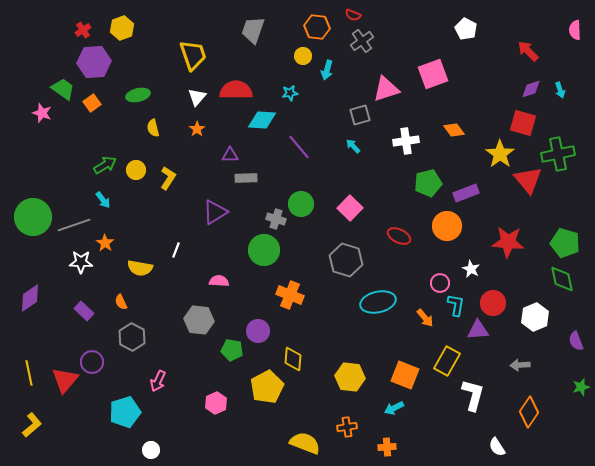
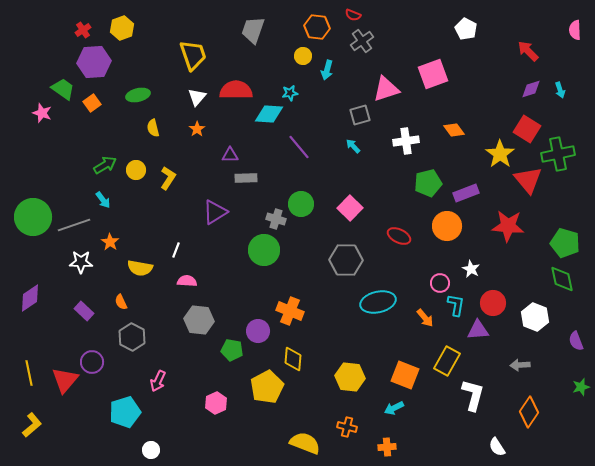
cyan diamond at (262, 120): moved 7 px right, 6 px up
red square at (523, 123): moved 4 px right, 6 px down; rotated 16 degrees clockwise
red star at (508, 242): moved 16 px up
orange star at (105, 243): moved 5 px right, 1 px up
gray hexagon at (346, 260): rotated 16 degrees counterclockwise
pink semicircle at (219, 281): moved 32 px left
orange cross at (290, 295): moved 16 px down
white hexagon at (535, 317): rotated 16 degrees counterclockwise
orange cross at (347, 427): rotated 24 degrees clockwise
